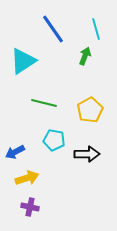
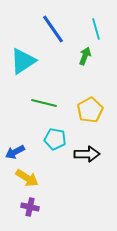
cyan pentagon: moved 1 px right, 1 px up
yellow arrow: rotated 50 degrees clockwise
